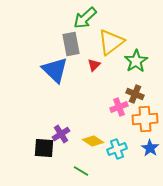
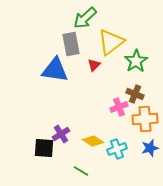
blue triangle: rotated 36 degrees counterclockwise
blue star: rotated 24 degrees clockwise
